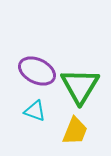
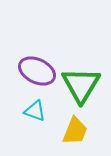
green triangle: moved 1 px right, 1 px up
